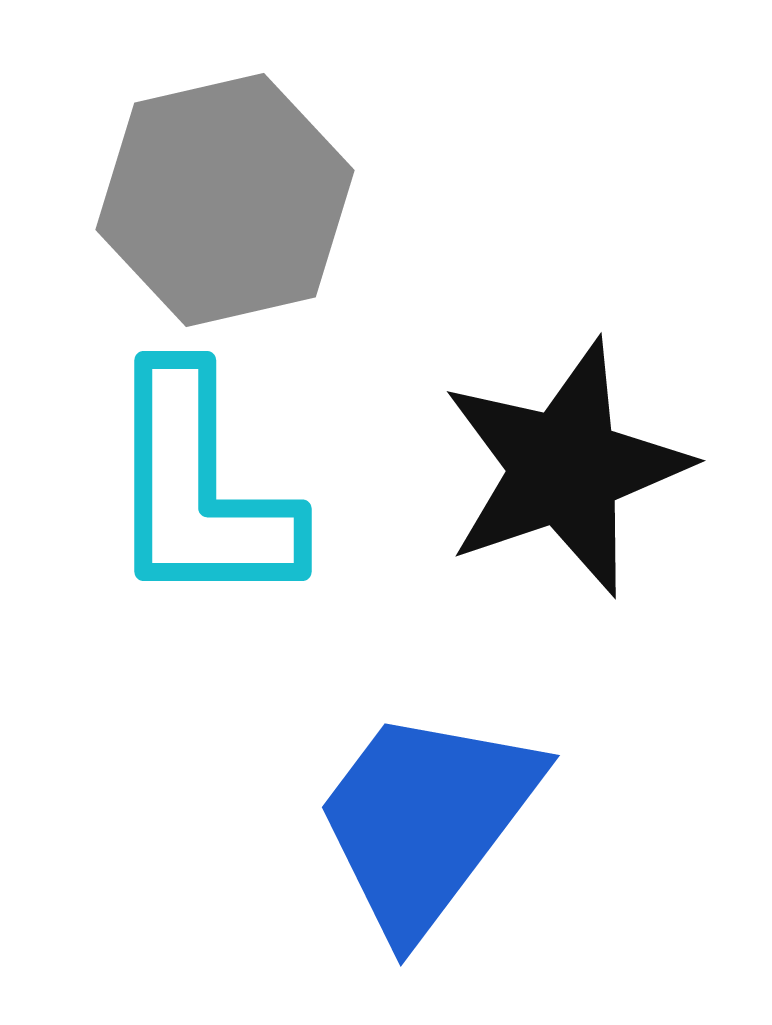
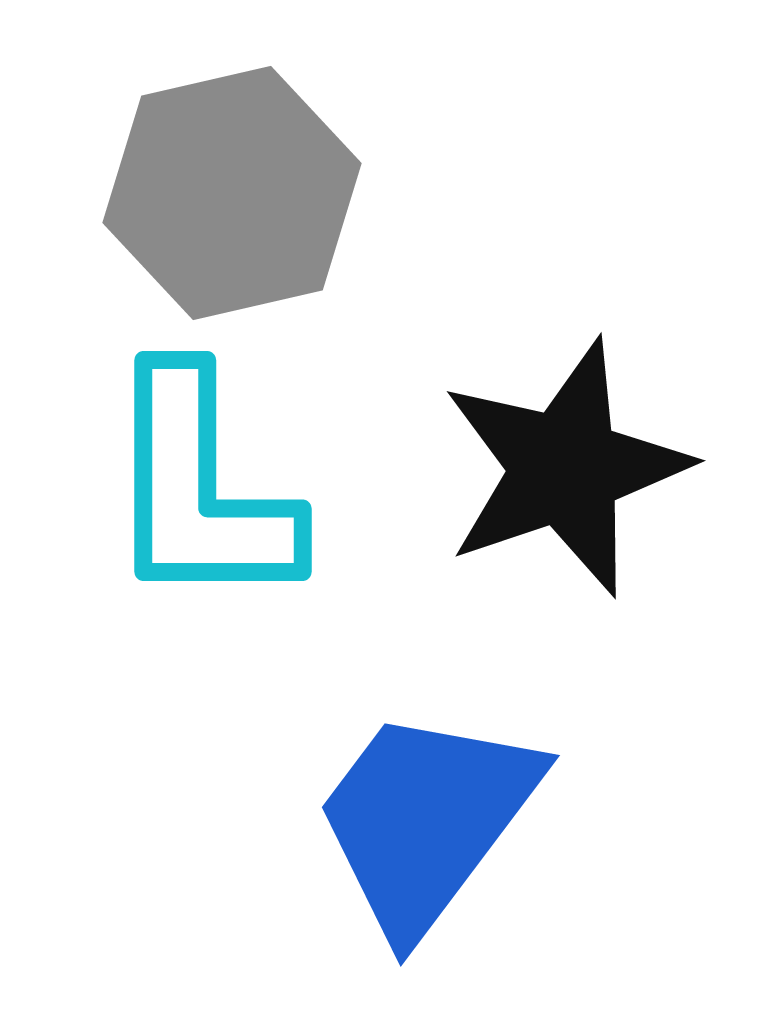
gray hexagon: moved 7 px right, 7 px up
